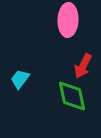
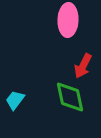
cyan trapezoid: moved 5 px left, 21 px down
green diamond: moved 2 px left, 1 px down
